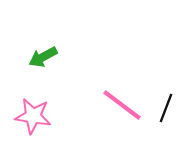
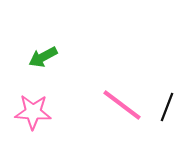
black line: moved 1 px right, 1 px up
pink star: moved 4 px up; rotated 6 degrees counterclockwise
